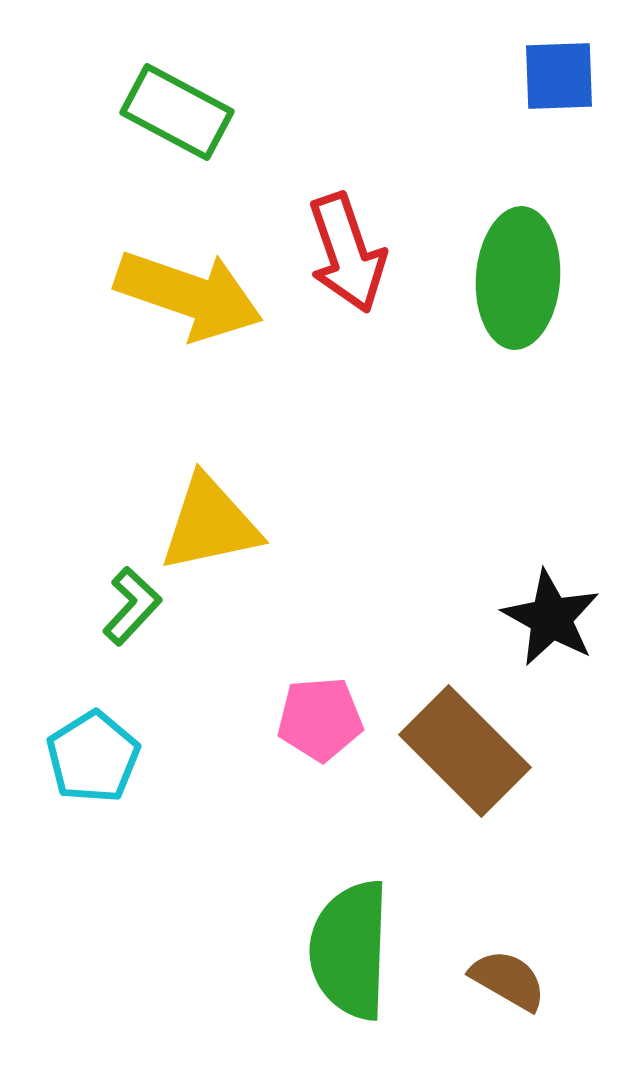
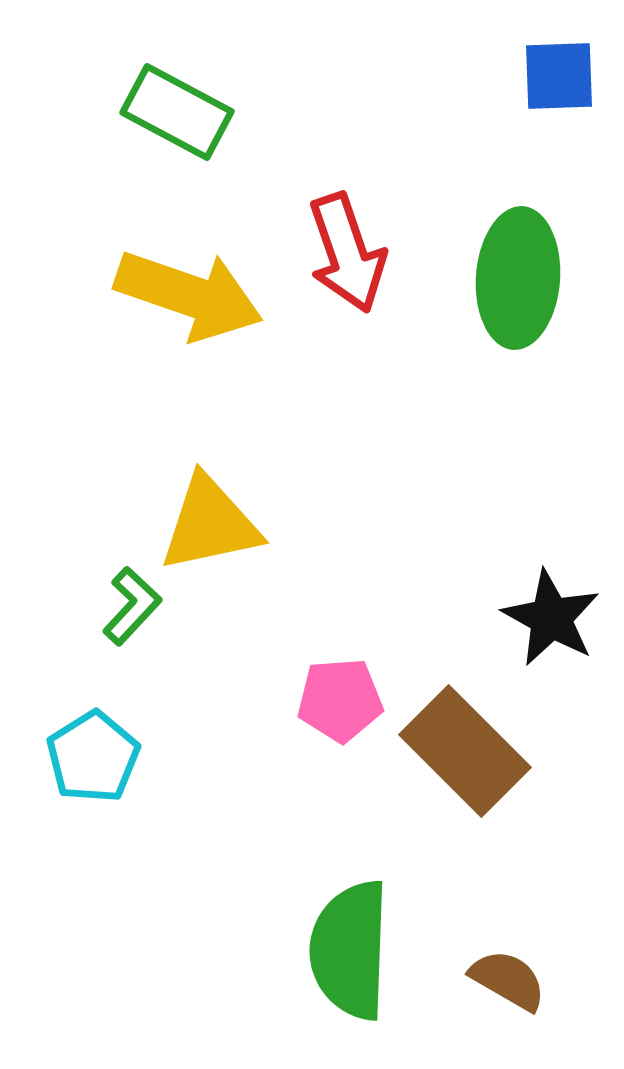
pink pentagon: moved 20 px right, 19 px up
